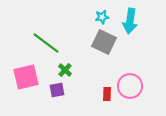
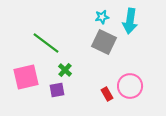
red rectangle: rotated 32 degrees counterclockwise
